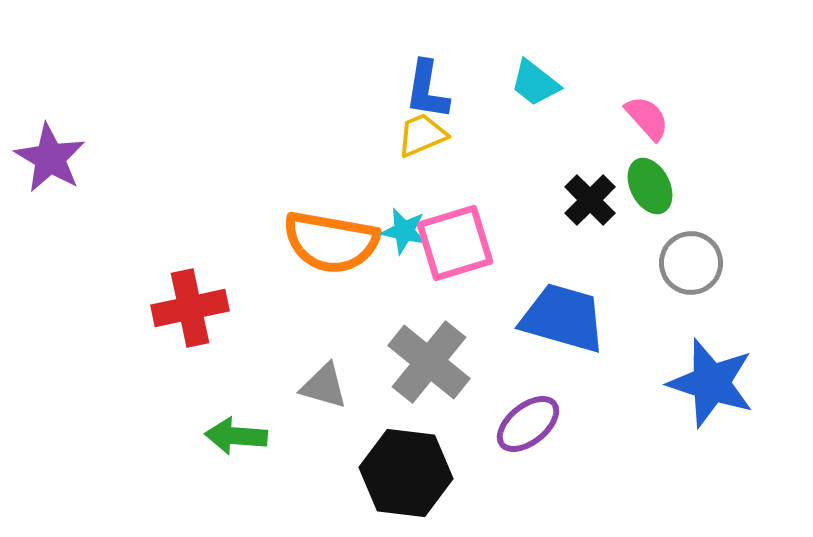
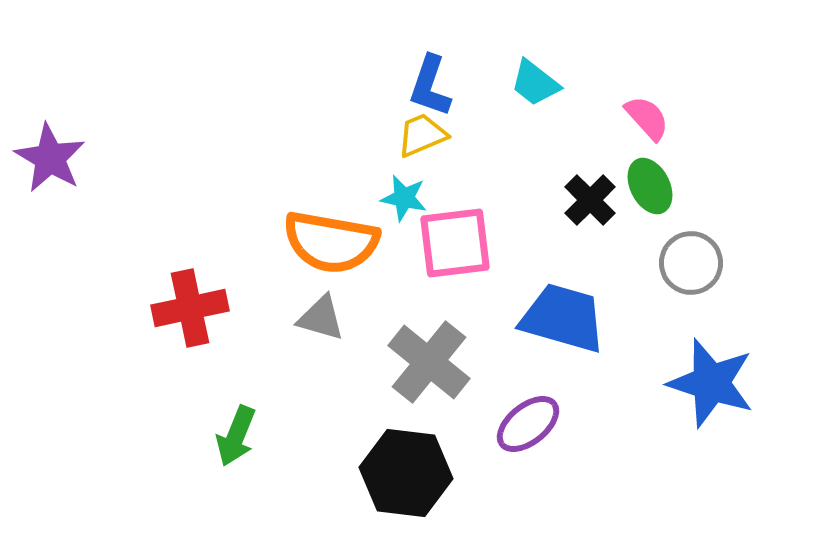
blue L-shape: moved 3 px right, 4 px up; rotated 10 degrees clockwise
cyan star: moved 33 px up
pink square: rotated 10 degrees clockwise
gray triangle: moved 3 px left, 68 px up
green arrow: rotated 72 degrees counterclockwise
